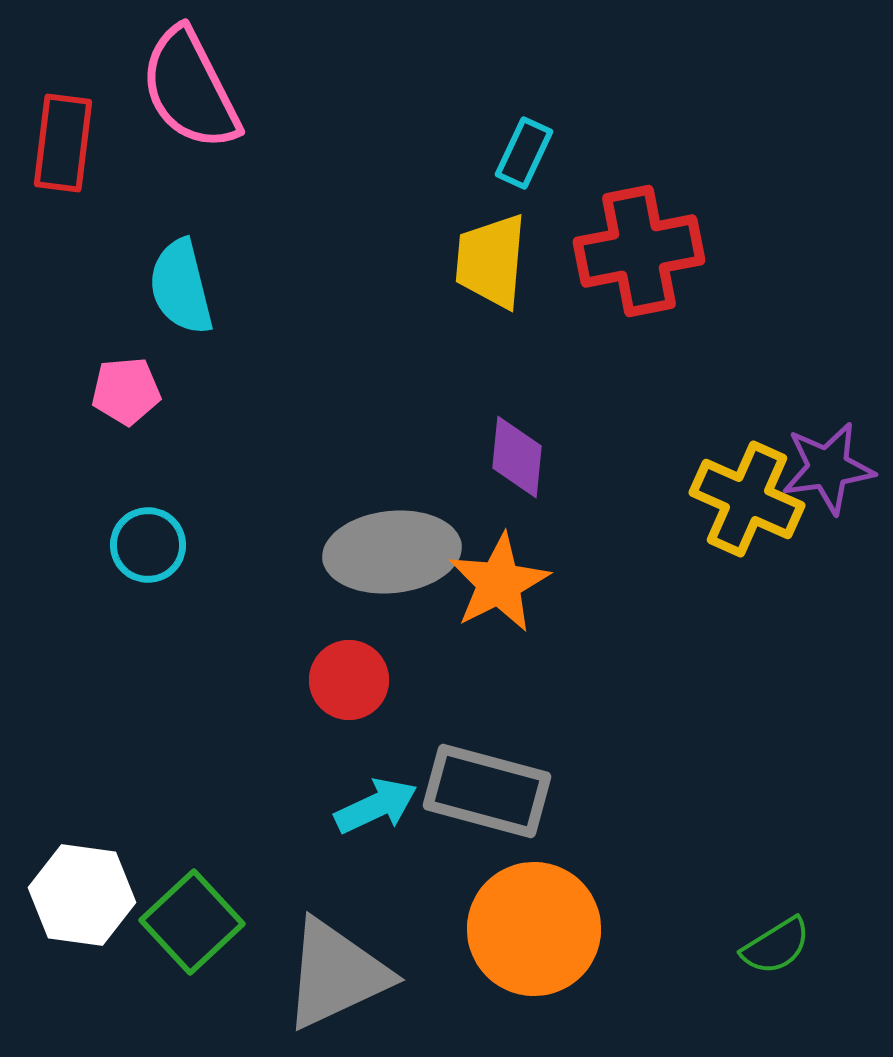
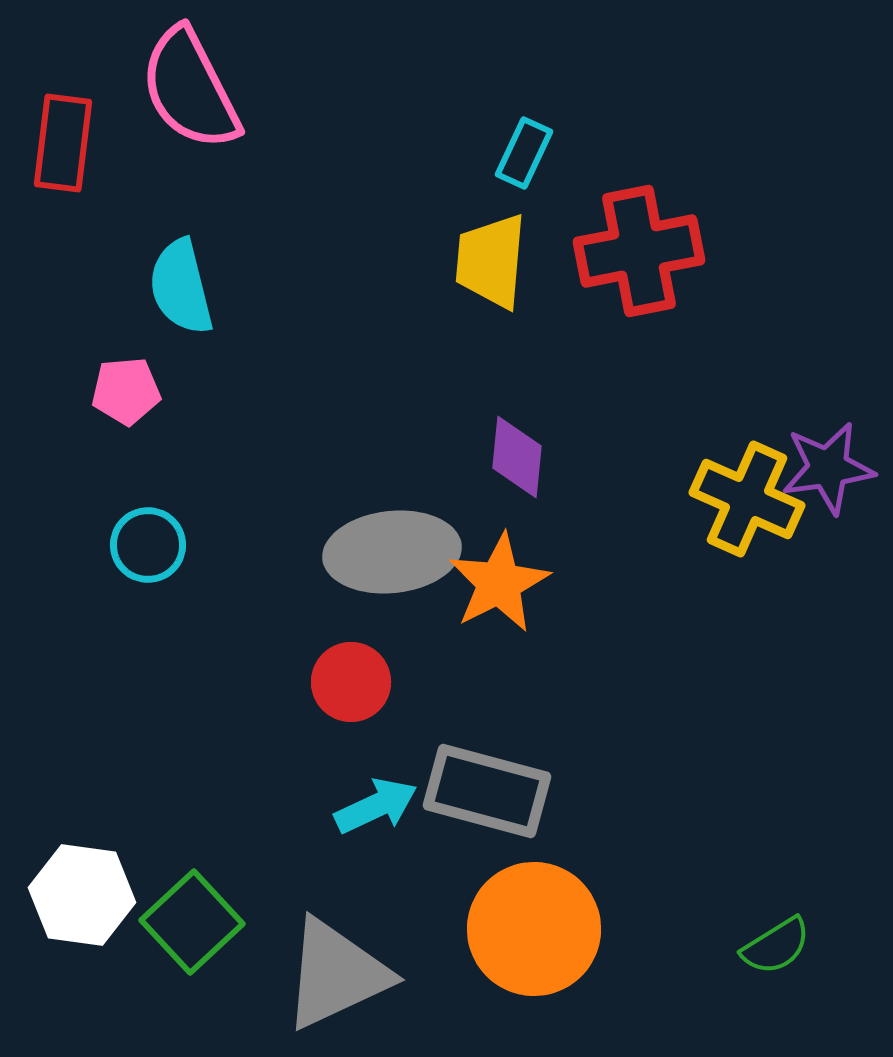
red circle: moved 2 px right, 2 px down
